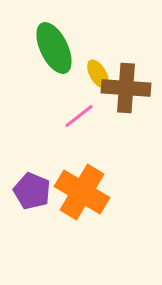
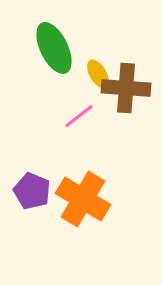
orange cross: moved 1 px right, 7 px down
